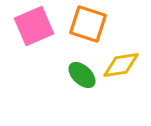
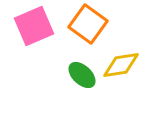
orange square: rotated 18 degrees clockwise
